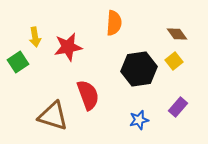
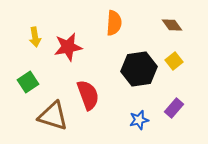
brown diamond: moved 5 px left, 9 px up
green square: moved 10 px right, 20 px down
purple rectangle: moved 4 px left, 1 px down
